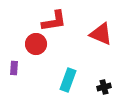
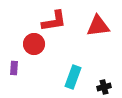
red triangle: moved 3 px left, 8 px up; rotated 30 degrees counterclockwise
red circle: moved 2 px left
cyan rectangle: moved 5 px right, 3 px up
